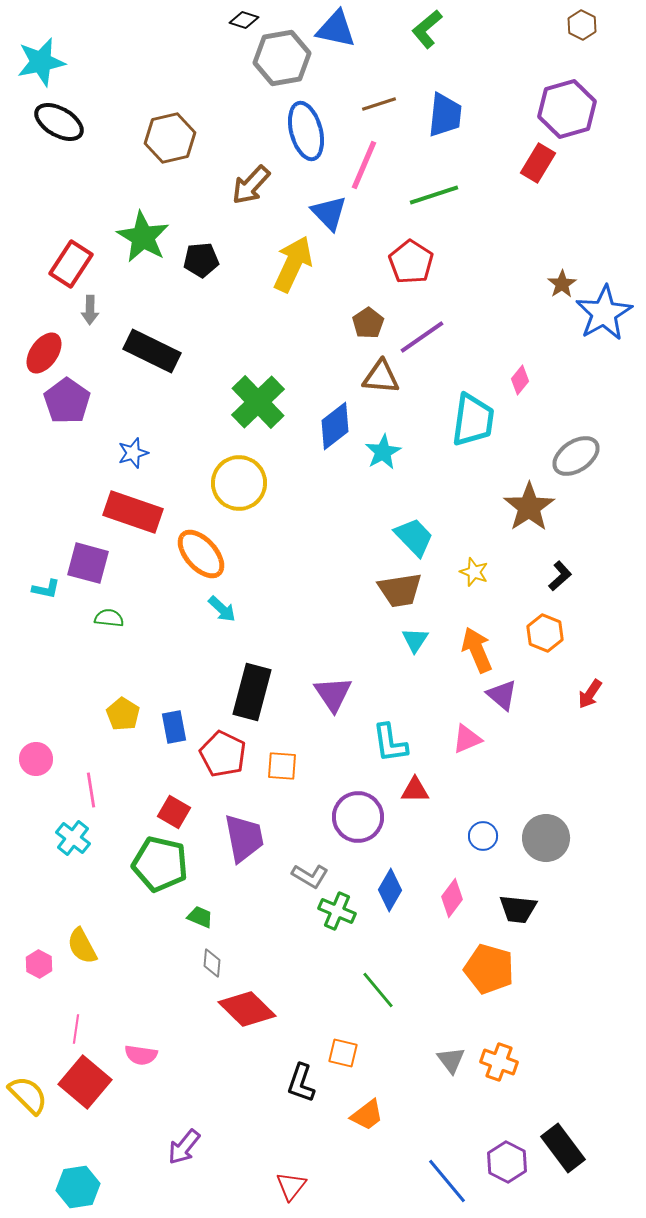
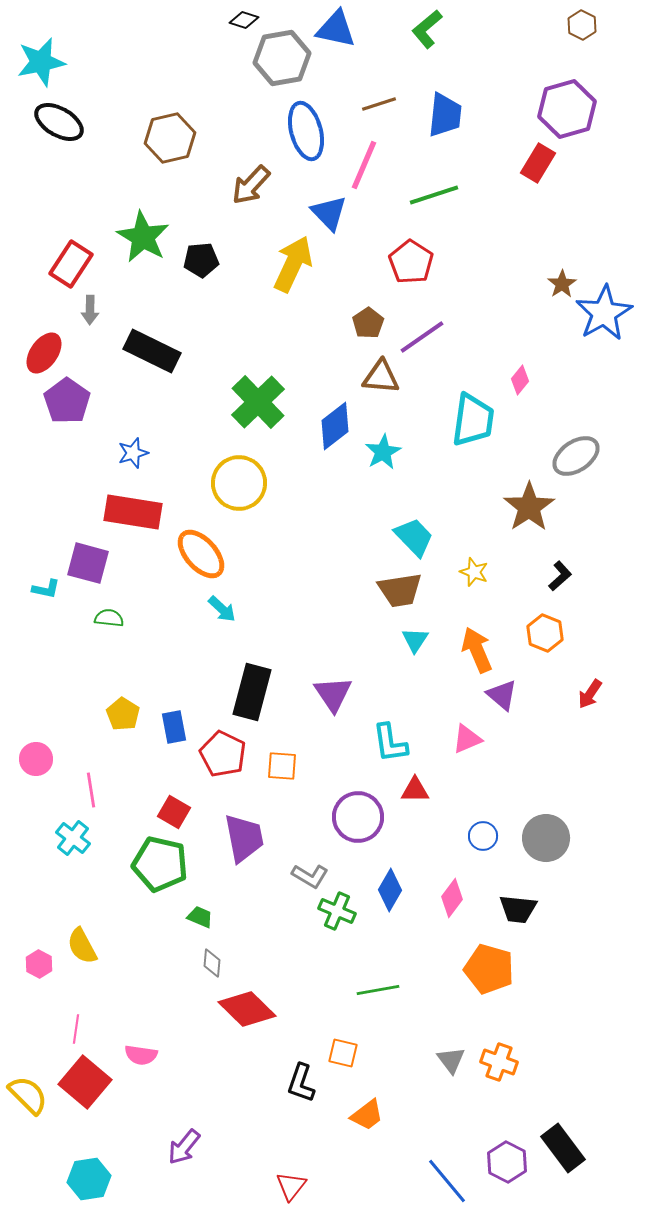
red rectangle at (133, 512): rotated 10 degrees counterclockwise
green line at (378, 990): rotated 60 degrees counterclockwise
cyan hexagon at (78, 1187): moved 11 px right, 8 px up
